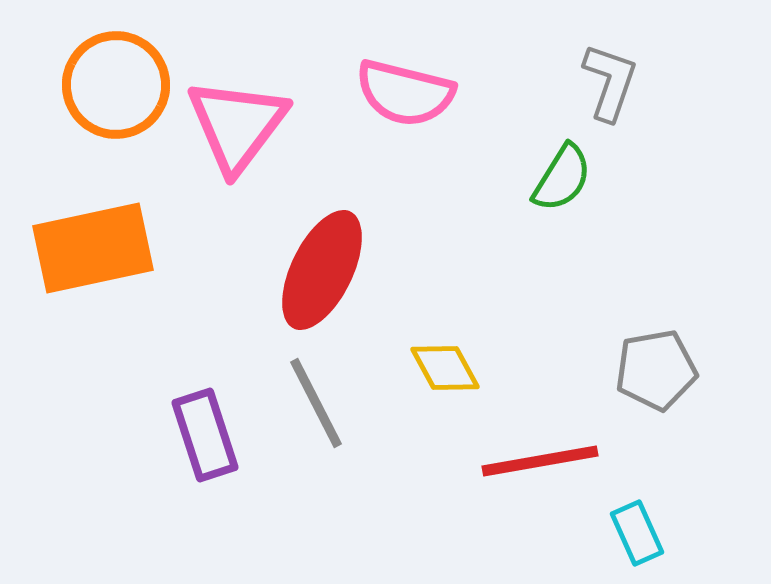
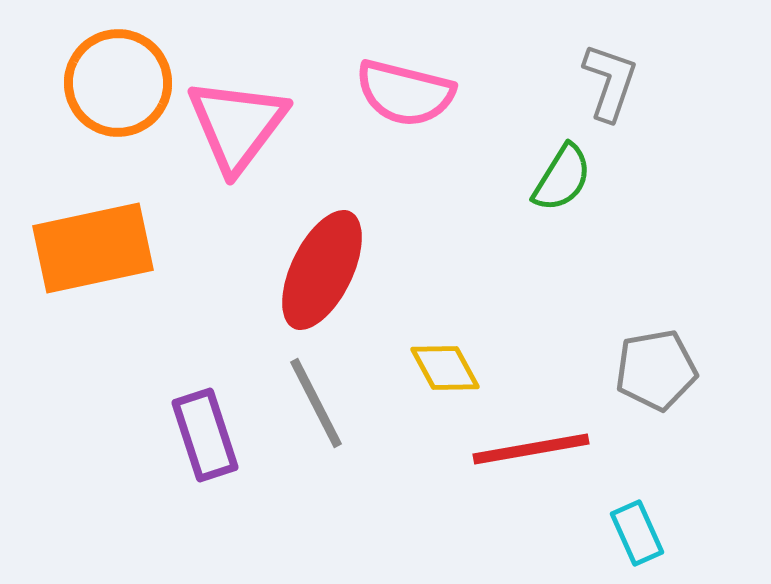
orange circle: moved 2 px right, 2 px up
red line: moved 9 px left, 12 px up
